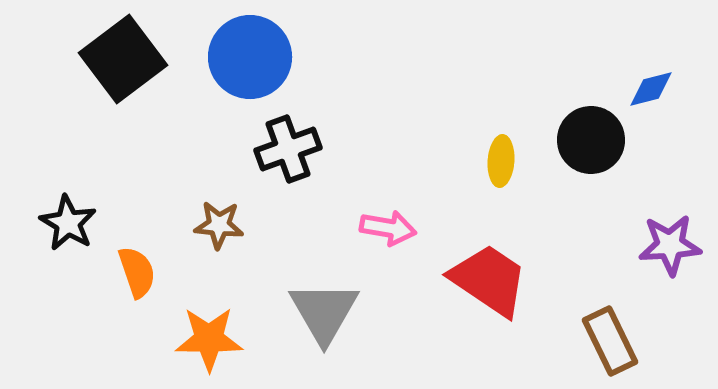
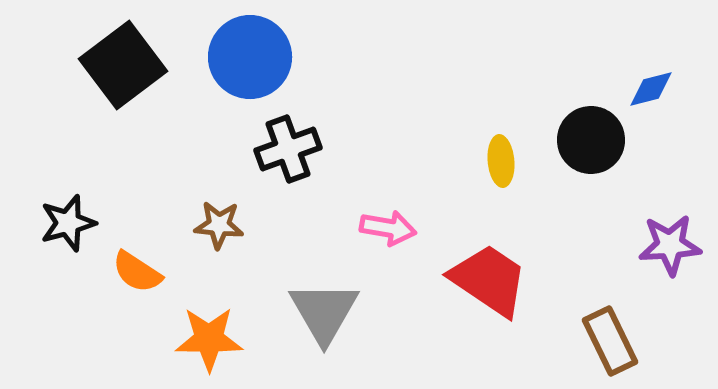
black square: moved 6 px down
yellow ellipse: rotated 9 degrees counterclockwise
black star: rotated 26 degrees clockwise
orange semicircle: rotated 142 degrees clockwise
